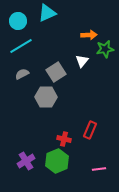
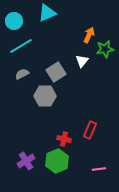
cyan circle: moved 4 px left
orange arrow: rotated 63 degrees counterclockwise
gray hexagon: moved 1 px left, 1 px up
